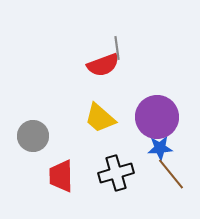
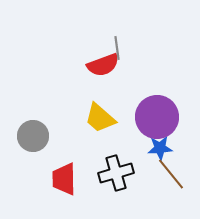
red trapezoid: moved 3 px right, 3 px down
